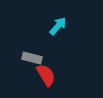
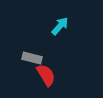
cyan arrow: moved 2 px right
